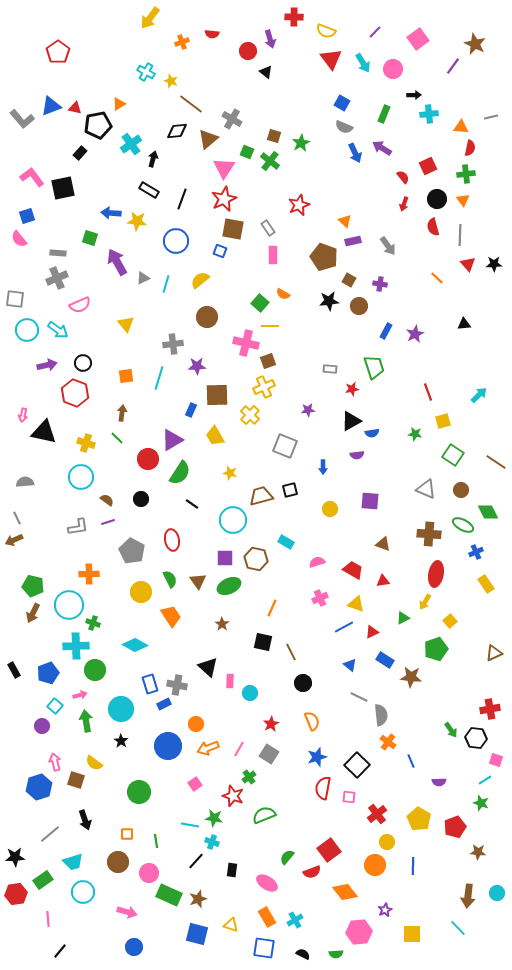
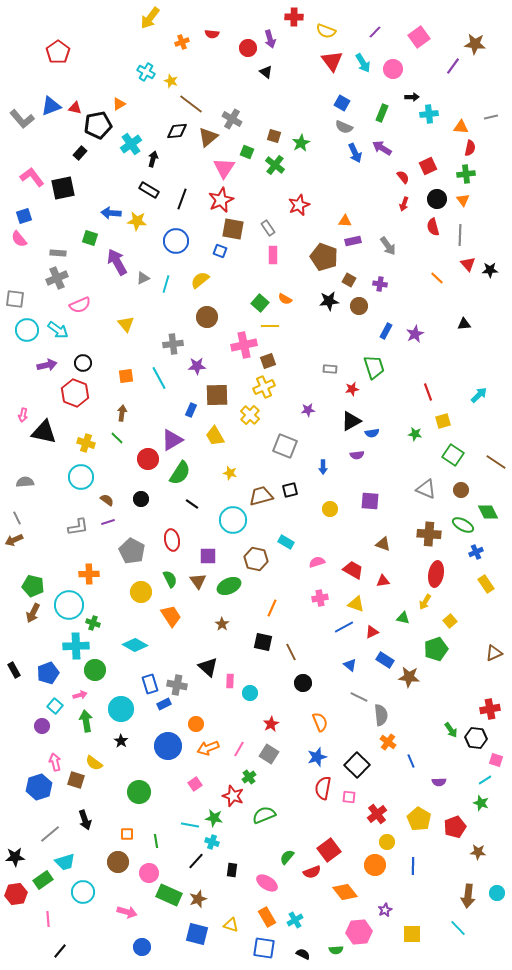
pink square at (418, 39): moved 1 px right, 2 px up
brown star at (475, 44): rotated 20 degrees counterclockwise
red circle at (248, 51): moved 3 px up
red triangle at (331, 59): moved 1 px right, 2 px down
black arrow at (414, 95): moved 2 px left, 2 px down
green rectangle at (384, 114): moved 2 px left, 1 px up
brown triangle at (208, 139): moved 2 px up
green cross at (270, 161): moved 5 px right, 4 px down
red star at (224, 199): moved 3 px left, 1 px down
blue square at (27, 216): moved 3 px left
orange triangle at (345, 221): rotated 40 degrees counterclockwise
black star at (494, 264): moved 4 px left, 6 px down
orange semicircle at (283, 294): moved 2 px right, 5 px down
pink cross at (246, 343): moved 2 px left, 2 px down; rotated 25 degrees counterclockwise
cyan line at (159, 378): rotated 45 degrees counterclockwise
purple square at (225, 558): moved 17 px left, 2 px up
pink cross at (320, 598): rotated 14 degrees clockwise
green triangle at (403, 618): rotated 40 degrees clockwise
brown star at (411, 677): moved 2 px left
orange semicircle at (312, 721): moved 8 px right, 1 px down
cyan trapezoid at (73, 862): moved 8 px left
blue circle at (134, 947): moved 8 px right
green semicircle at (336, 954): moved 4 px up
